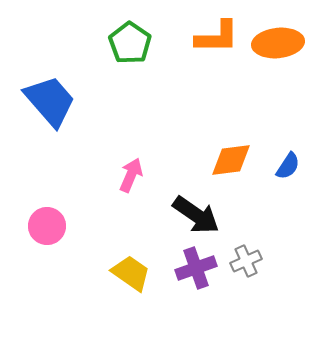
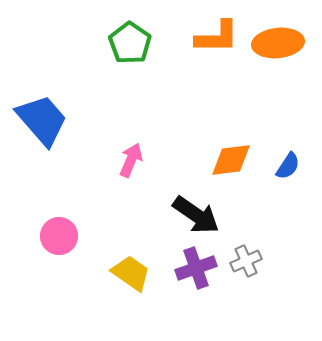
blue trapezoid: moved 8 px left, 19 px down
pink arrow: moved 15 px up
pink circle: moved 12 px right, 10 px down
